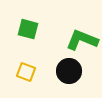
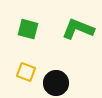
green L-shape: moved 4 px left, 11 px up
black circle: moved 13 px left, 12 px down
